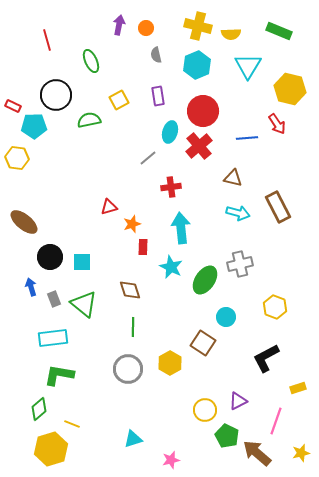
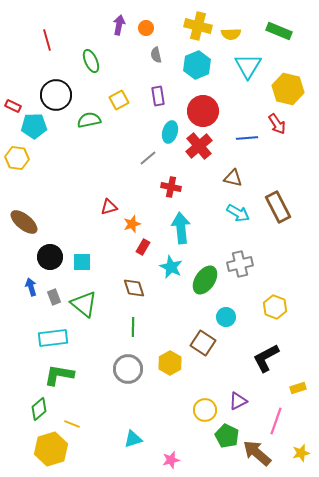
yellow hexagon at (290, 89): moved 2 px left
red cross at (171, 187): rotated 18 degrees clockwise
cyan arrow at (238, 213): rotated 15 degrees clockwise
red rectangle at (143, 247): rotated 28 degrees clockwise
brown diamond at (130, 290): moved 4 px right, 2 px up
gray rectangle at (54, 299): moved 2 px up
